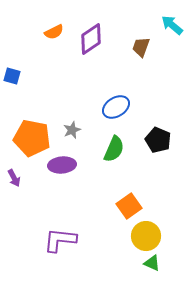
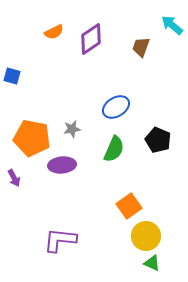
gray star: moved 1 px up; rotated 12 degrees clockwise
